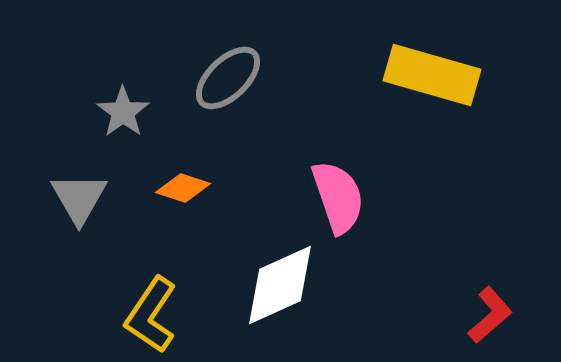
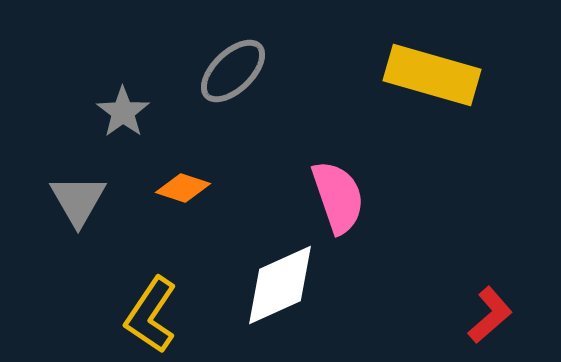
gray ellipse: moved 5 px right, 7 px up
gray triangle: moved 1 px left, 2 px down
